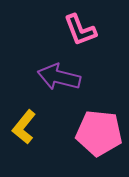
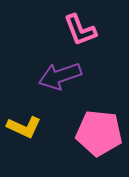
purple arrow: moved 1 px right, 1 px up; rotated 33 degrees counterclockwise
yellow L-shape: rotated 104 degrees counterclockwise
